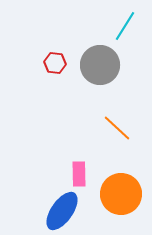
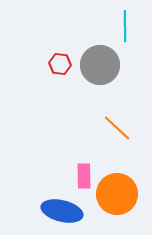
cyan line: rotated 32 degrees counterclockwise
red hexagon: moved 5 px right, 1 px down
pink rectangle: moved 5 px right, 2 px down
orange circle: moved 4 px left
blue ellipse: rotated 69 degrees clockwise
